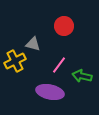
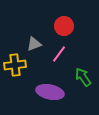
gray triangle: moved 1 px right; rotated 35 degrees counterclockwise
yellow cross: moved 4 px down; rotated 20 degrees clockwise
pink line: moved 11 px up
green arrow: moved 1 px right, 1 px down; rotated 42 degrees clockwise
